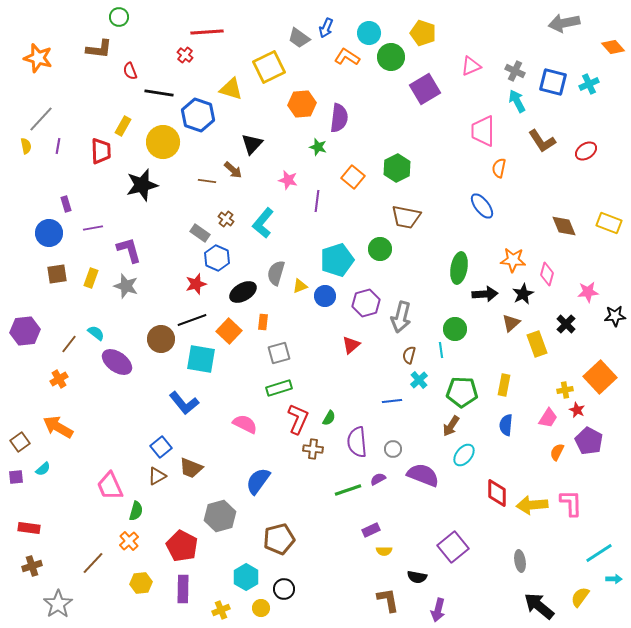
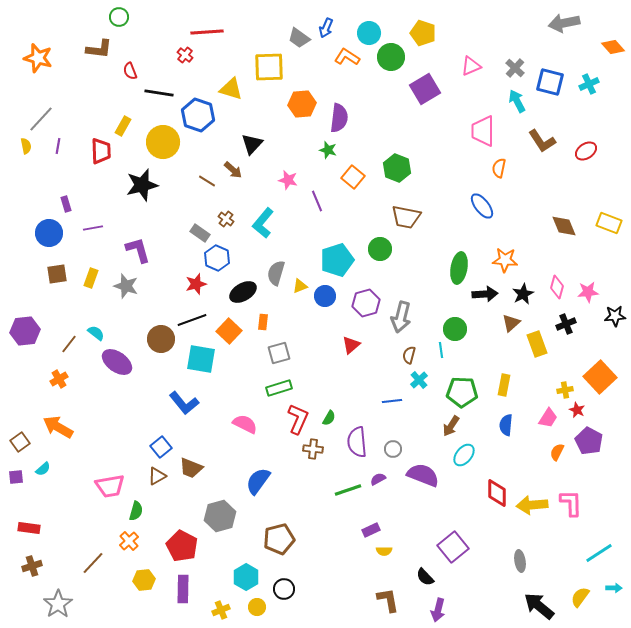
yellow square at (269, 67): rotated 24 degrees clockwise
gray cross at (515, 71): moved 3 px up; rotated 18 degrees clockwise
blue square at (553, 82): moved 3 px left
green star at (318, 147): moved 10 px right, 3 px down
green hexagon at (397, 168): rotated 12 degrees counterclockwise
brown line at (207, 181): rotated 24 degrees clockwise
purple line at (317, 201): rotated 30 degrees counterclockwise
purple L-shape at (129, 250): moved 9 px right
orange star at (513, 260): moved 8 px left
pink diamond at (547, 274): moved 10 px right, 13 px down
black cross at (566, 324): rotated 24 degrees clockwise
pink trapezoid at (110, 486): rotated 76 degrees counterclockwise
black semicircle at (417, 577): moved 8 px right; rotated 36 degrees clockwise
cyan arrow at (614, 579): moved 9 px down
yellow hexagon at (141, 583): moved 3 px right, 3 px up
yellow circle at (261, 608): moved 4 px left, 1 px up
